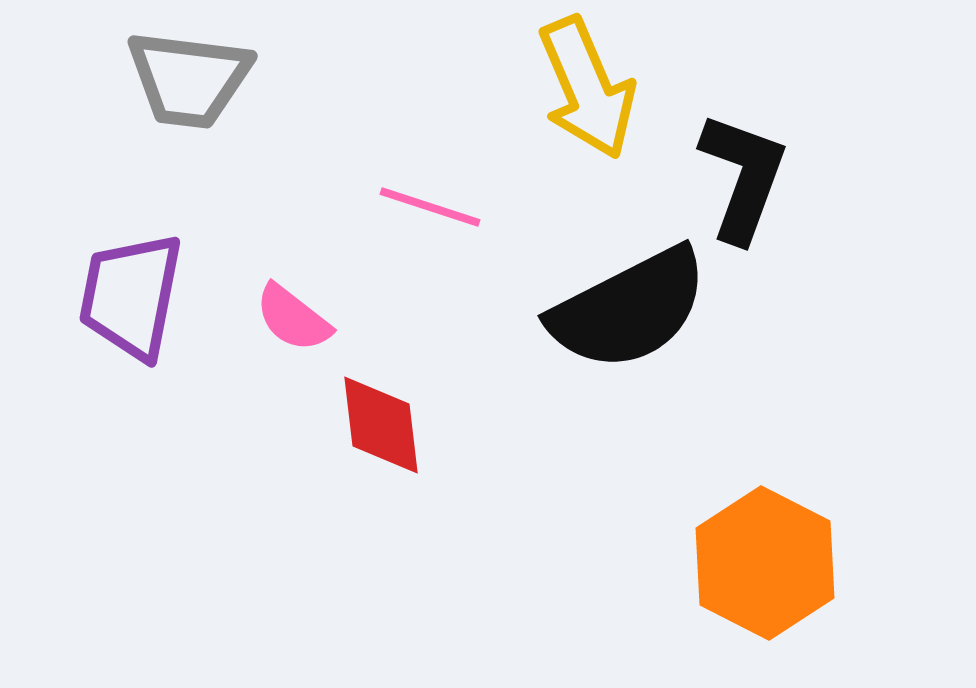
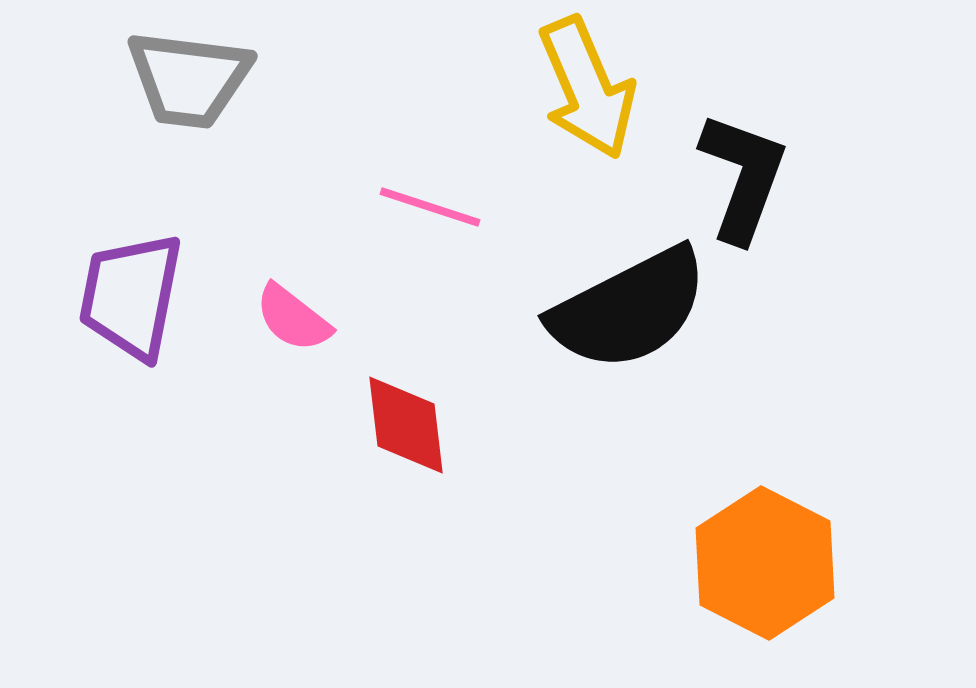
red diamond: moved 25 px right
